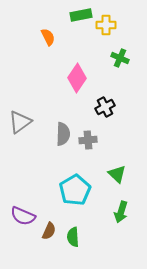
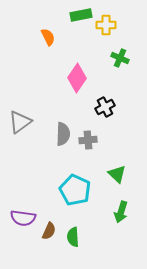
cyan pentagon: rotated 16 degrees counterclockwise
purple semicircle: moved 2 px down; rotated 15 degrees counterclockwise
